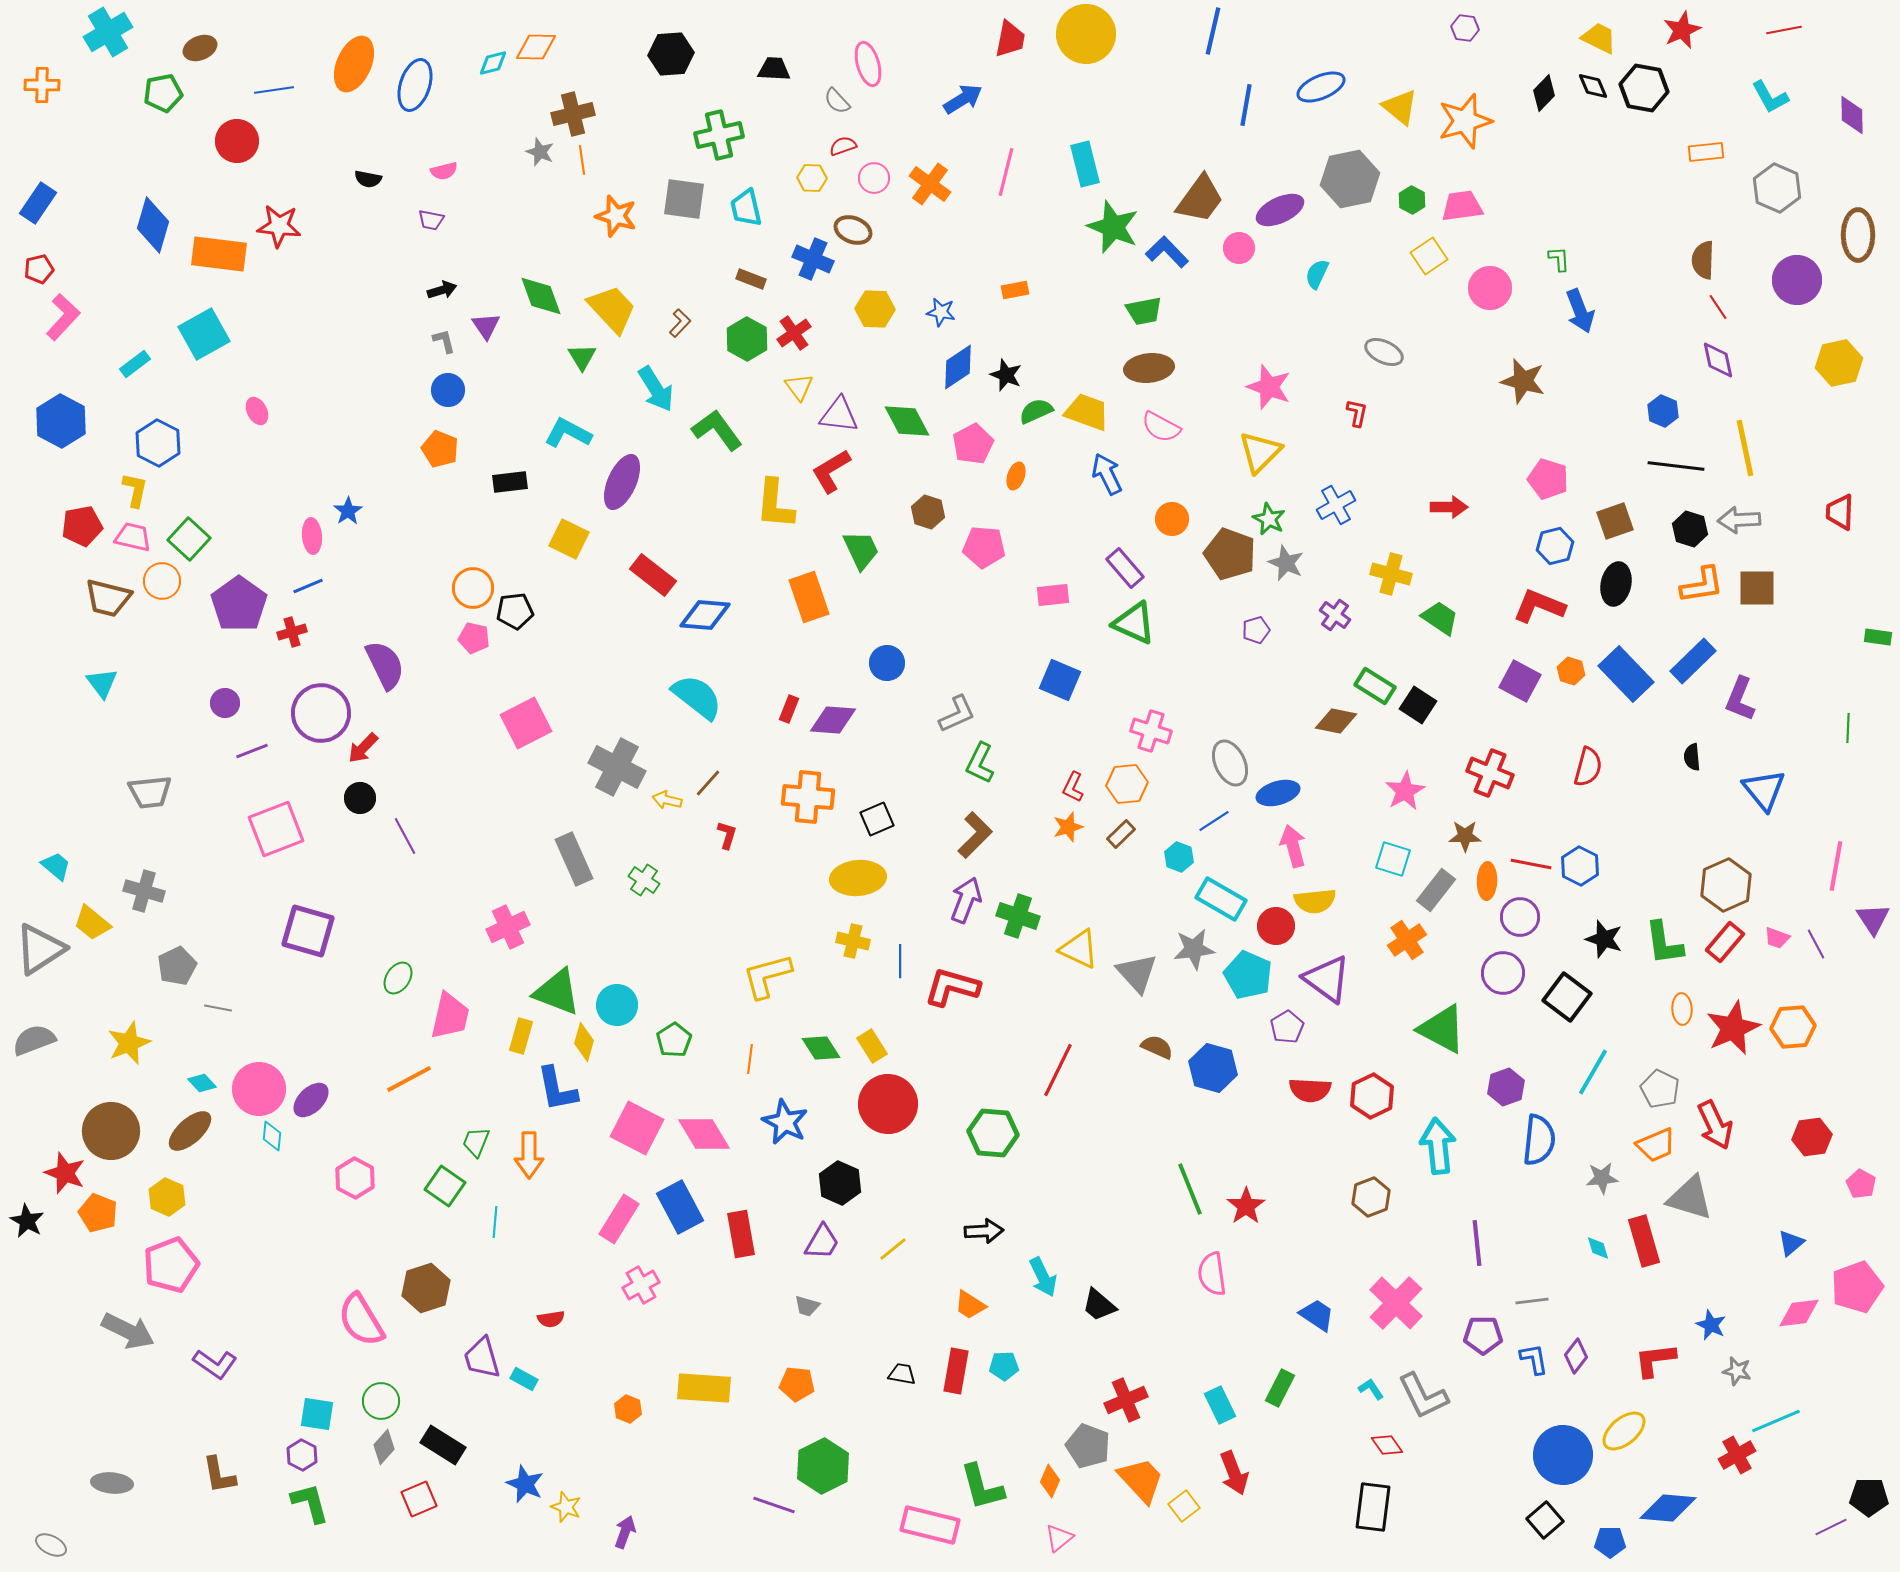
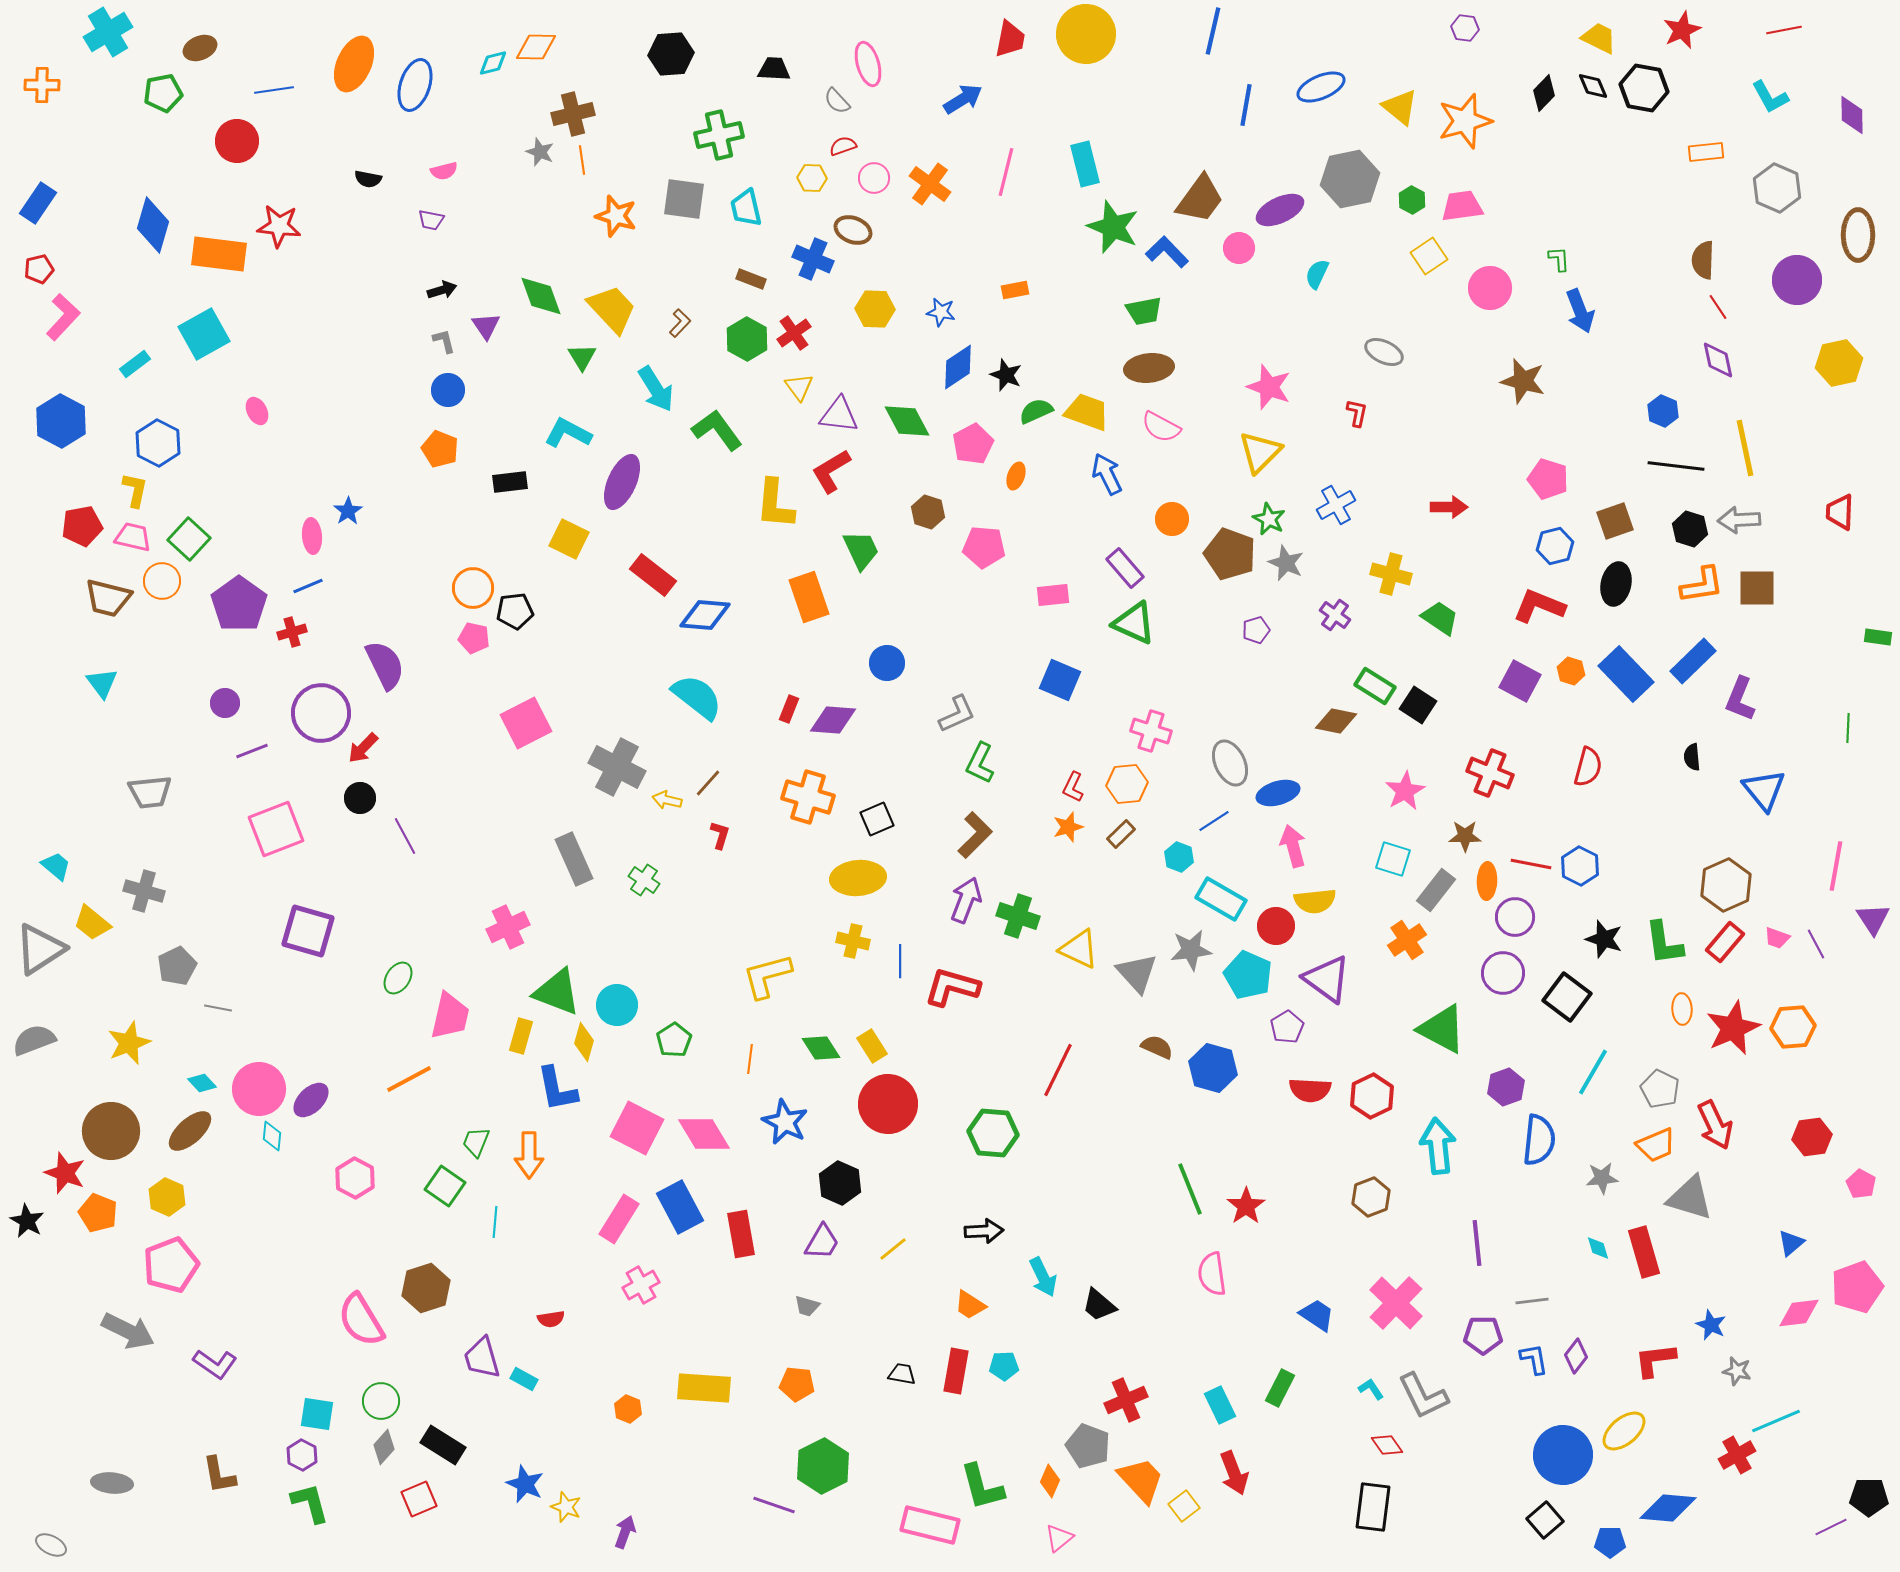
orange cross at (808, 797): rotated 12 degrees clockwise
red L-shape at (727, 835): moved 7 px left
purple circle at (1520, 917): moved 5 px left
gray star at (1194, 949): moved 3 px left, 1 px down
red rectangle at (1644, 1241): moved 11 px down
